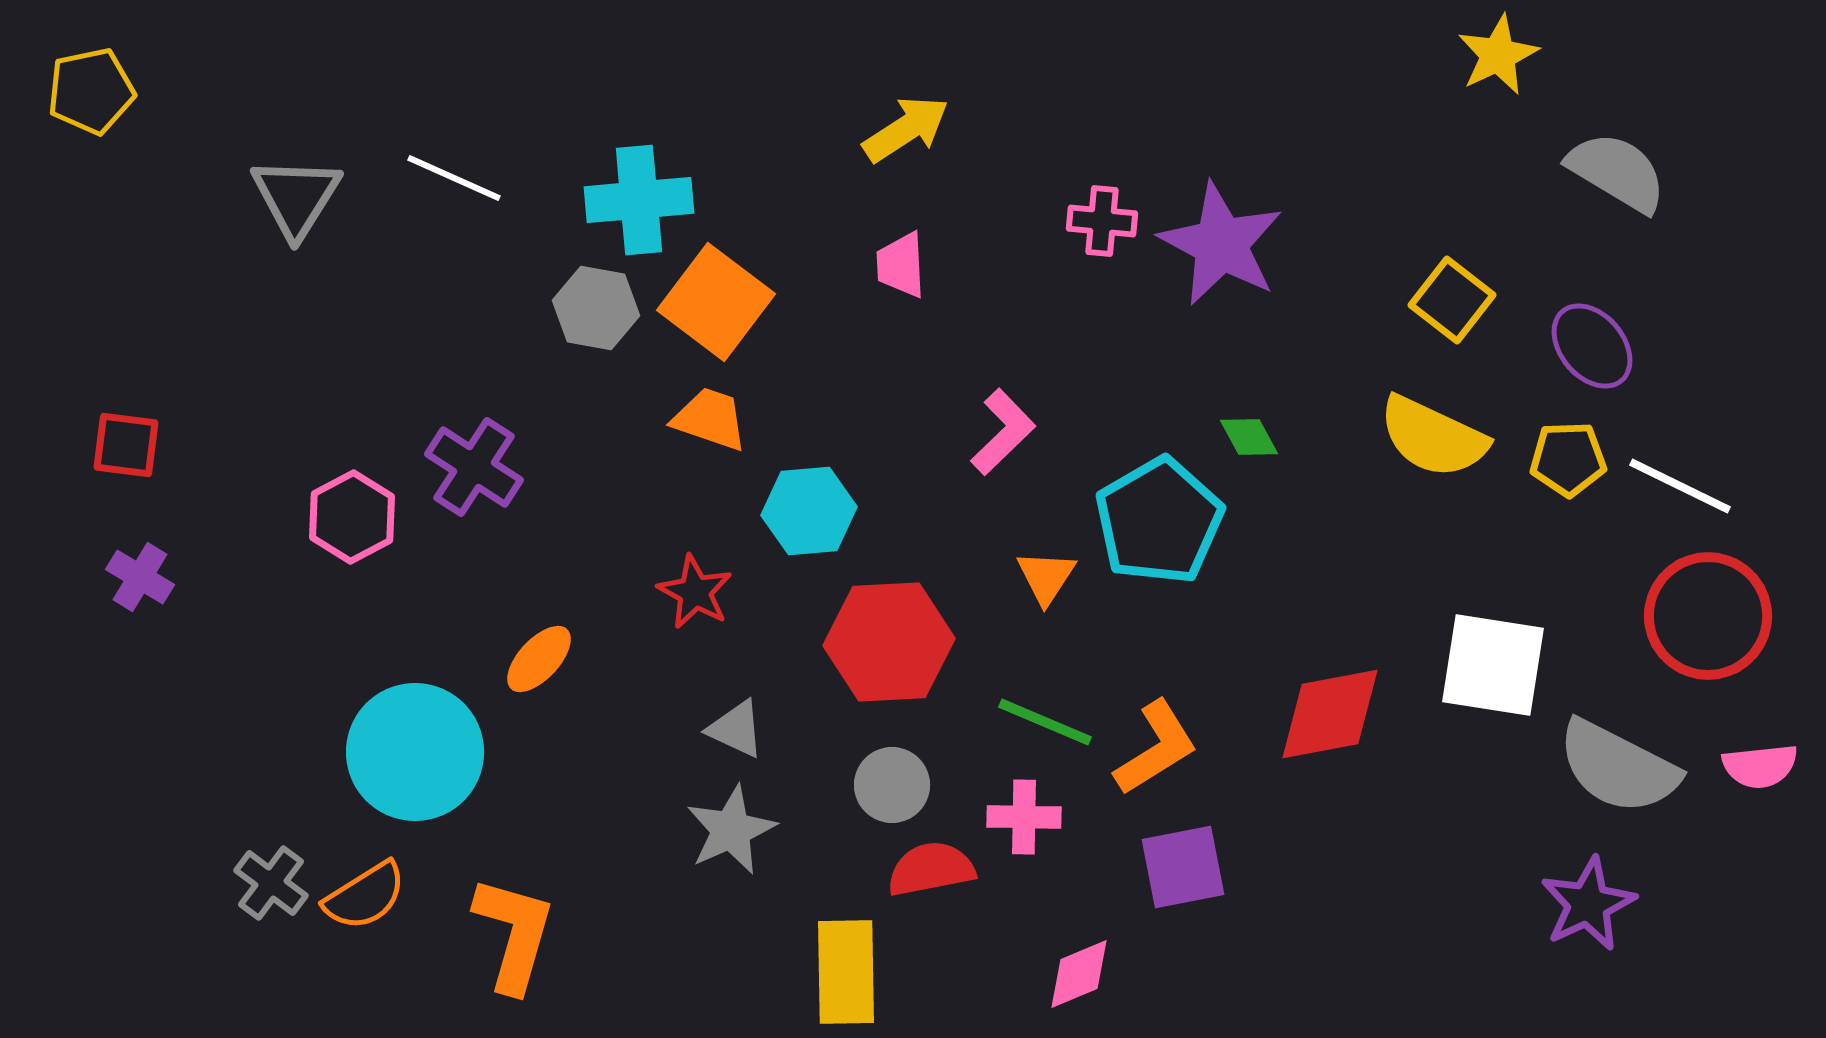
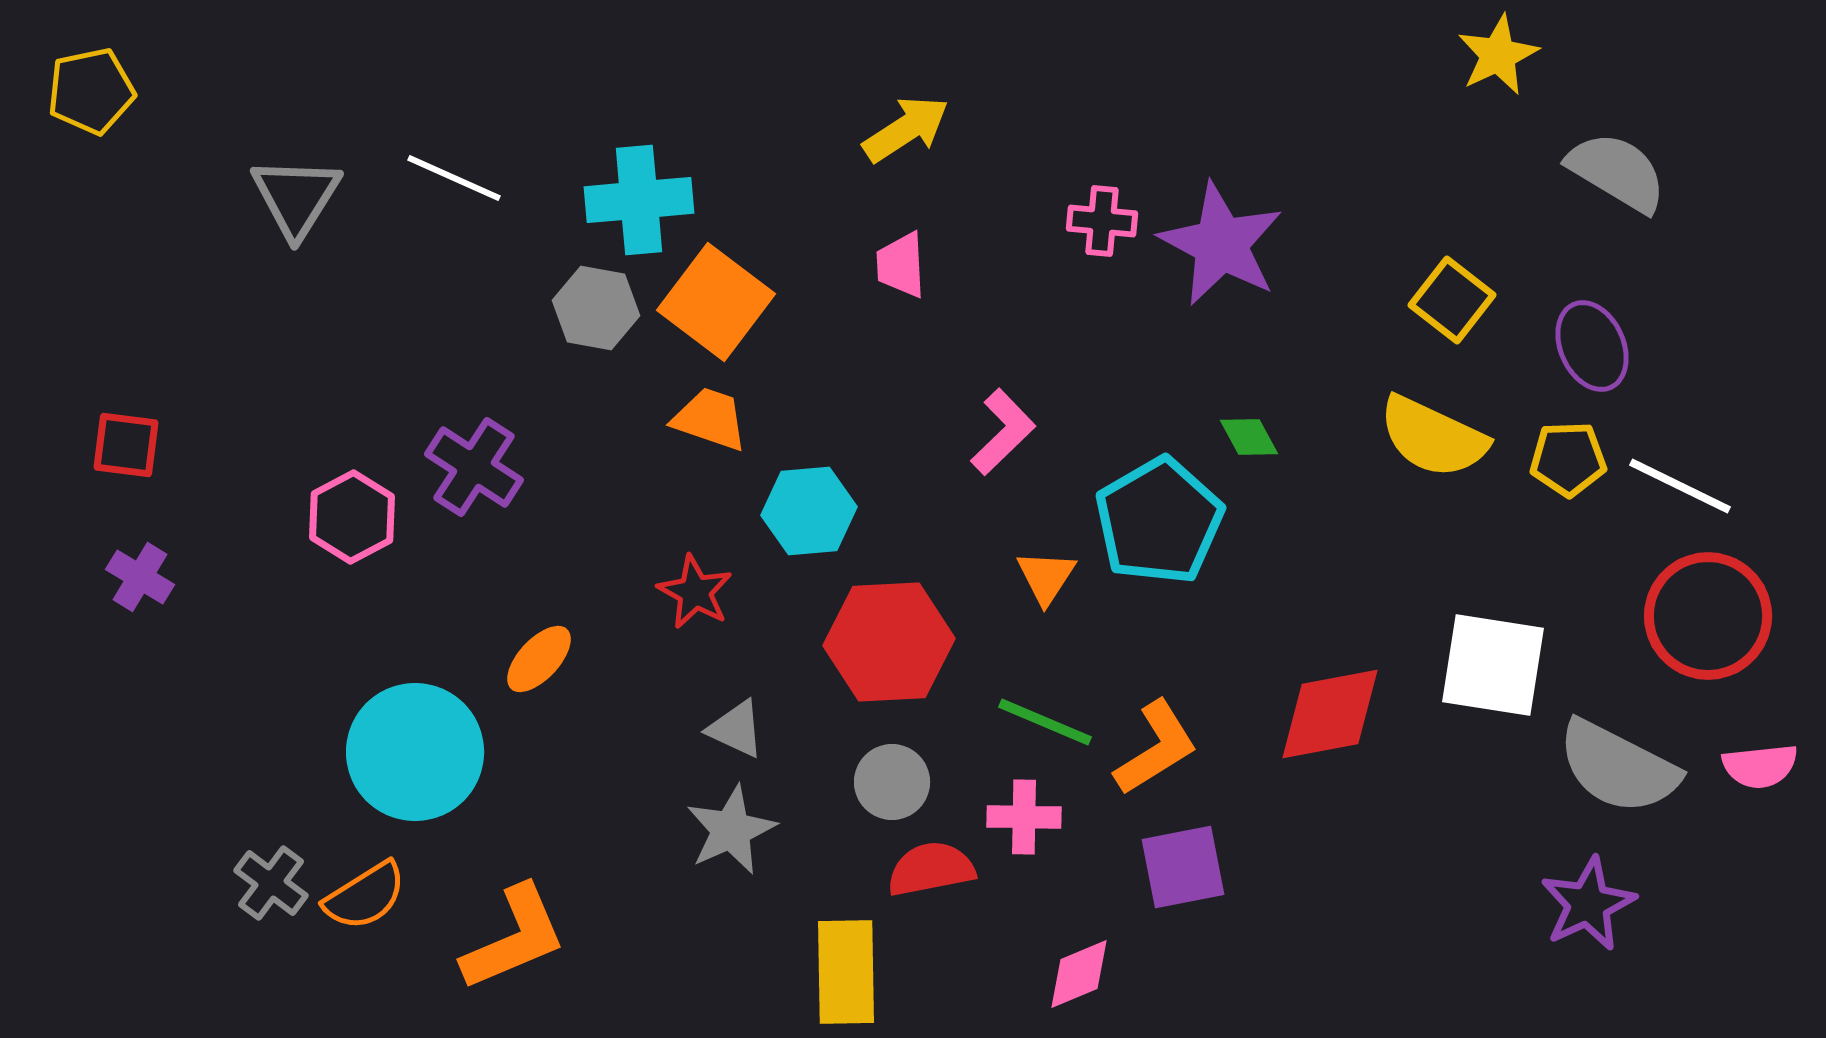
purple ellipse at (1592, 346): rotated 16 degrees clockwise
gray circle at (892, 785): moved 3 px up
orange L-shape at (514, 934): moved 4 px down; rotated 51 degrees clockwise
